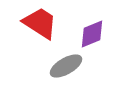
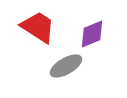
red trapezoid: moved 2 px left, 4 px down
